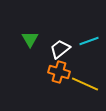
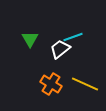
cyan line: moved 16 px left, 4 px up
orange cross: moved 8 px left, 12 px down; rotated 15 degrees clockwise
